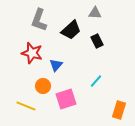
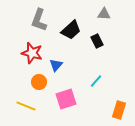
gray triangle: moved 9 px right, 1 px down
orange circle: moved 4 px left, 4 px up
